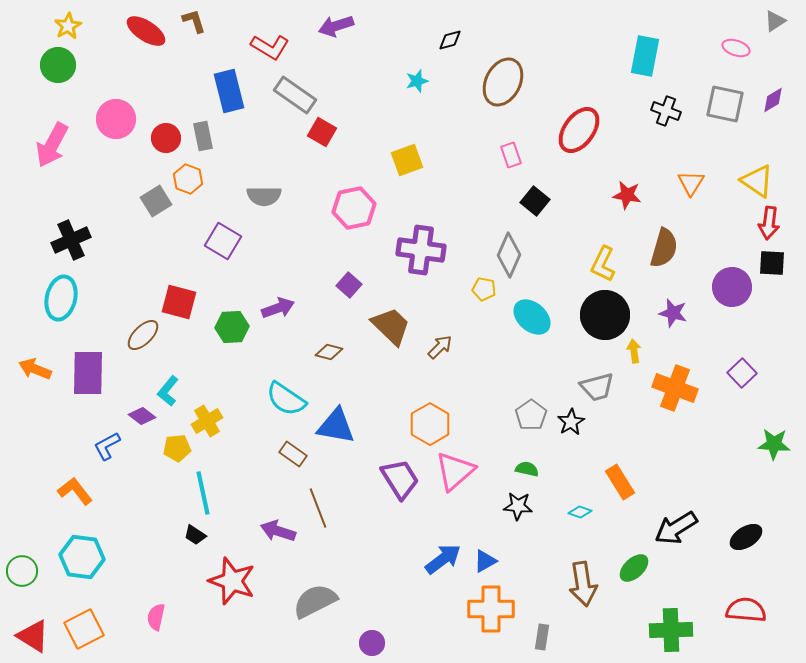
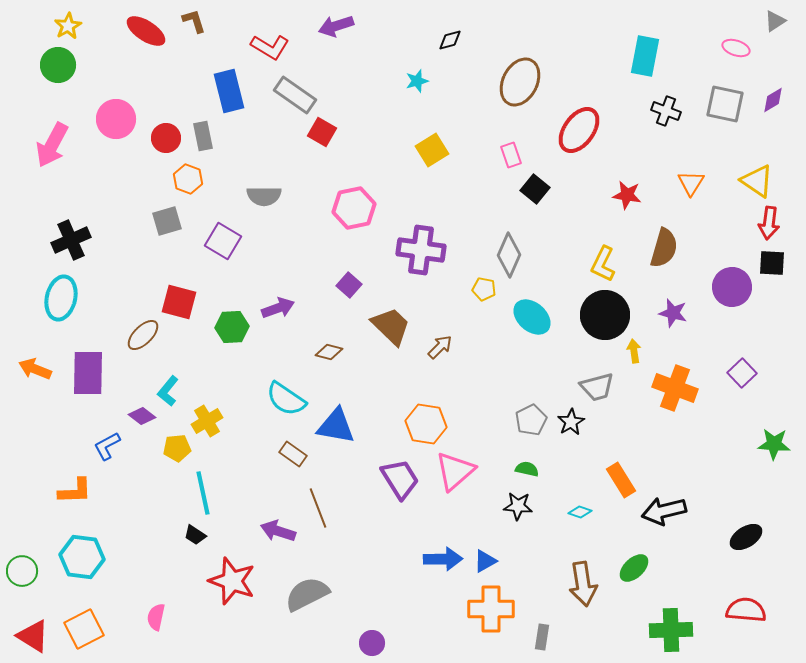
brown ellipse at (503, 82): moved 17 px right
yellow square at (407, 160): moved 25 px right, 10 px up; rotated 12 degrees counterclockwise
gray square at (156, 201): moved 11 px right, 20 px down; rotated 16 degrees clockwise
black square at (535, 201): moved 12 px up
gray pentagon at (531, 415): moved 5 px down; rotated 8 degrees clockwise
orange hexagon at (430, 424): moved 4 px left; rotated 21 degrees counterclockwise
orange rectangle at (620, 482): moved 1 px right, 2 px up
orange L-shape at (75, 491): rotated 126 degrees clockwise
black arrow at (676, 528): moved 12 px left, 17 px up; rotated 18 degrees clockwise
blue arrow at (443, 559): rotated 36 degrees clockwise
gray semicircle at (315, 601): moved 8 px left, 7 px up
